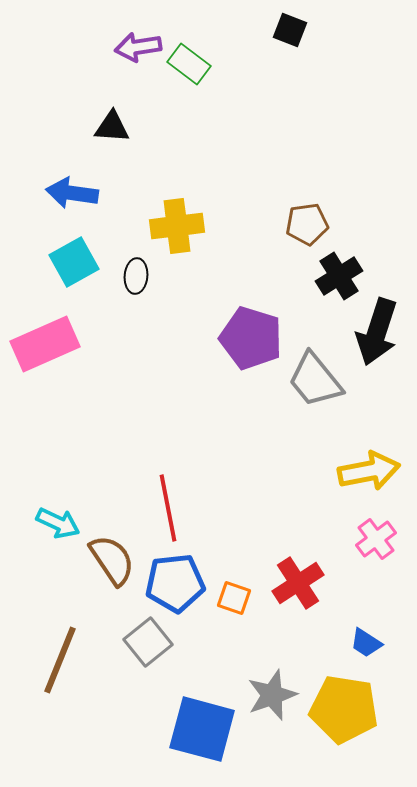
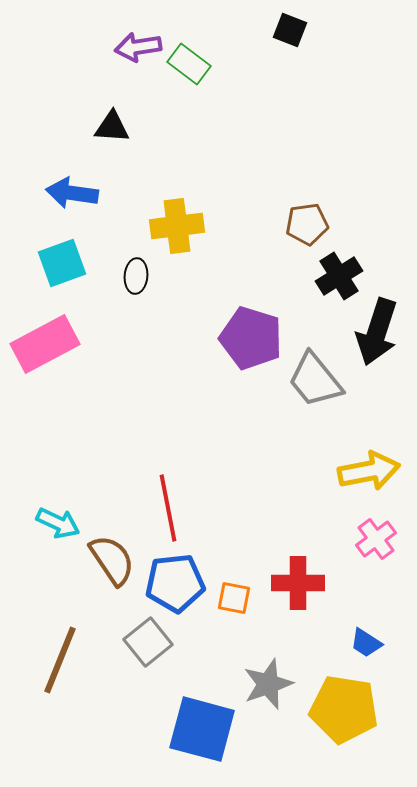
cyan square: moved 12 px left, 1 px down; rotated 9 degrees clockwise
pink rectangle: rotated 4 degrees counterclockwise
red cross: rotated 33 degrees clockwise
orange square: rotated 8 degrees counterclockwise
gray star: moved 4 px left, 11 px up
